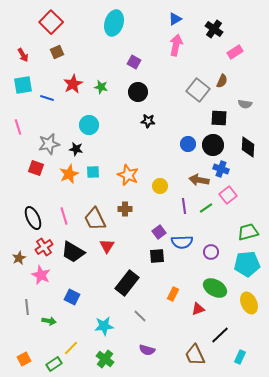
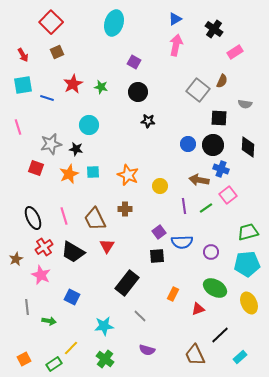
gray star at (49, 144): moved 2 px right
brown star at (19, 258): moved 3 px left, 1 px down
cyan rectangle at (240, 357): rotated 24 degrees clockwise
